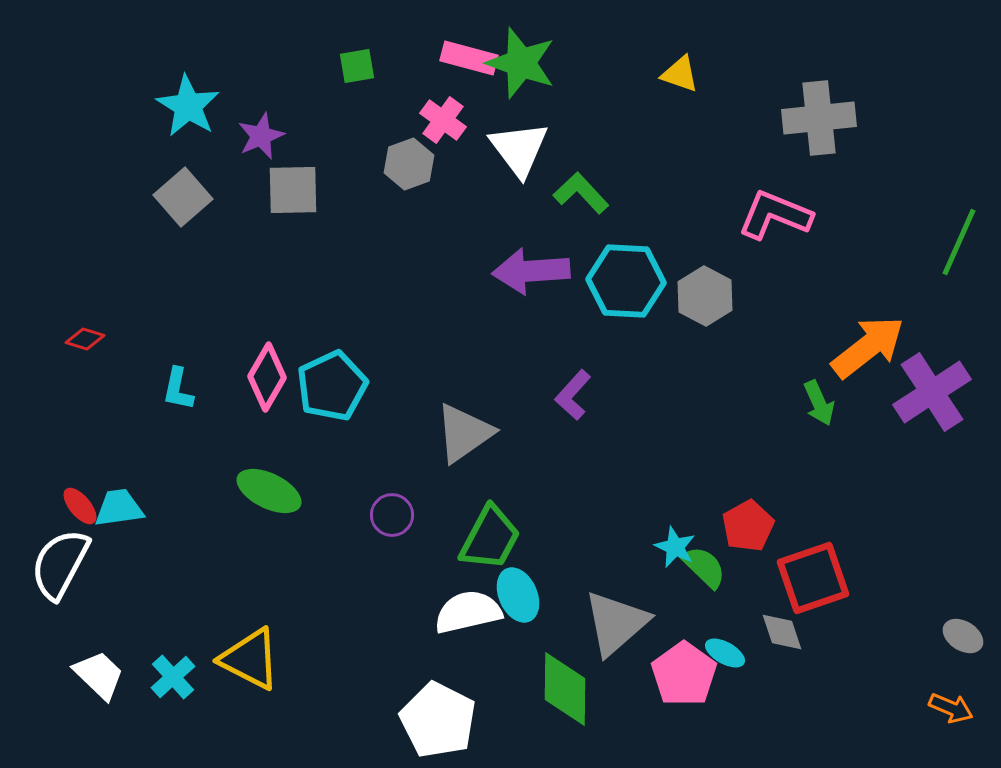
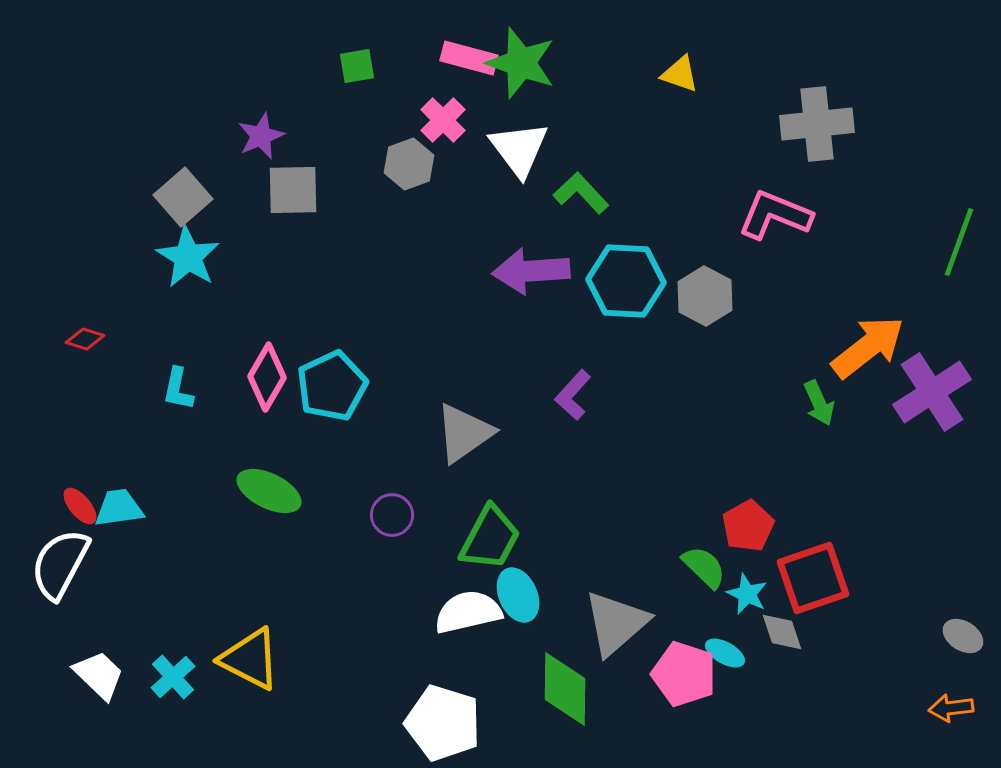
cyan star at (188, 106): moved 151 px down
gray cross at (819, 118): moved 2 px left, 6 px down
pink cross at (443, 120): rotated 9 degrees clockwise
green line at (959, 242): rotated 4 degrees counterclockwise
cyan star at (675, 547): moved 72 px right, 47 px down
pink pentagon at (684, 674): rotated 18 degrees counterclockwise
orange arrow at (951, 708): rotated 150 degrees clockwise
white pentagon at (438, 720): moved 5 px right, 3 px down; rotated 10 degrees counterclockwise
